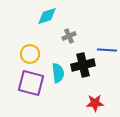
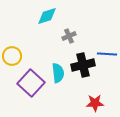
blue line: moved 4 px down
yellow circle: moved 18 px left, 2 px down
purple square: rotated 28 degrees clockwise
